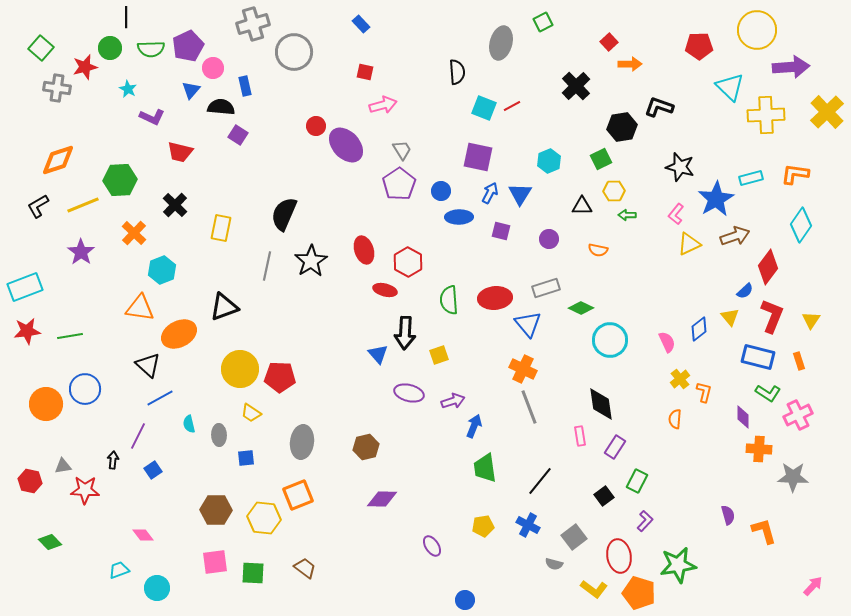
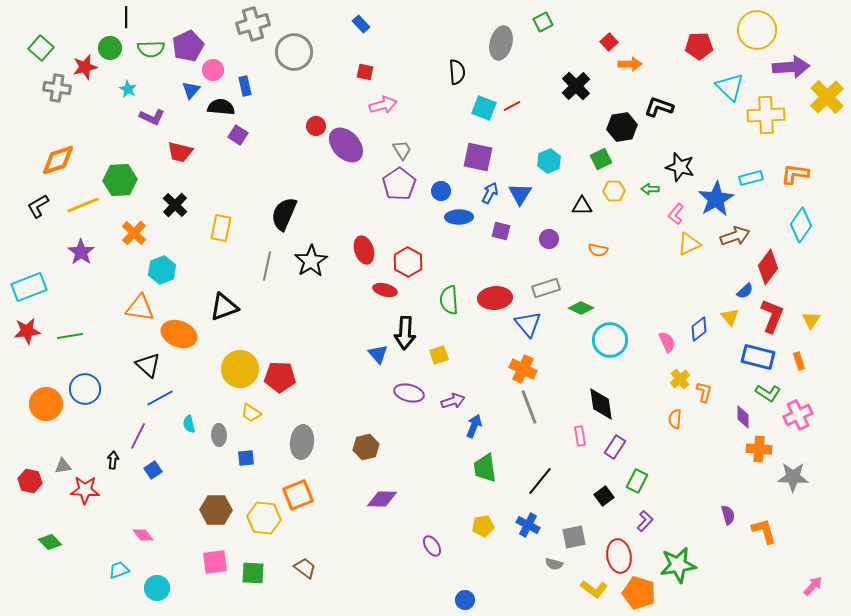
pink circle at (213, 68): moved 2 px down
yellow cross at (827, 112): moved 15 px up
green arrow at (627, 215): moved 23 px right, 26 px up
cyan rectangle at (25, 287): moved 4 px right
orange ellipse at (179, 334): rotated 48 degrees clockwise
gray square at (574, 537): rotated 25 degrees clockwise
